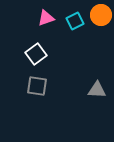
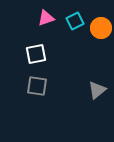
orange circle: moved 13 px down
white square: rotated 25 degrees clockwise
gray triangle: rotated 42 degrees counterclockwise
